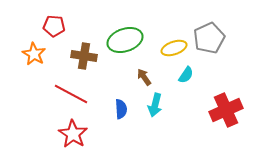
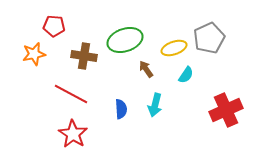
orange star: rotated 30 degrees clockwise
brown arrow: moved 2 px right, 8 px up
